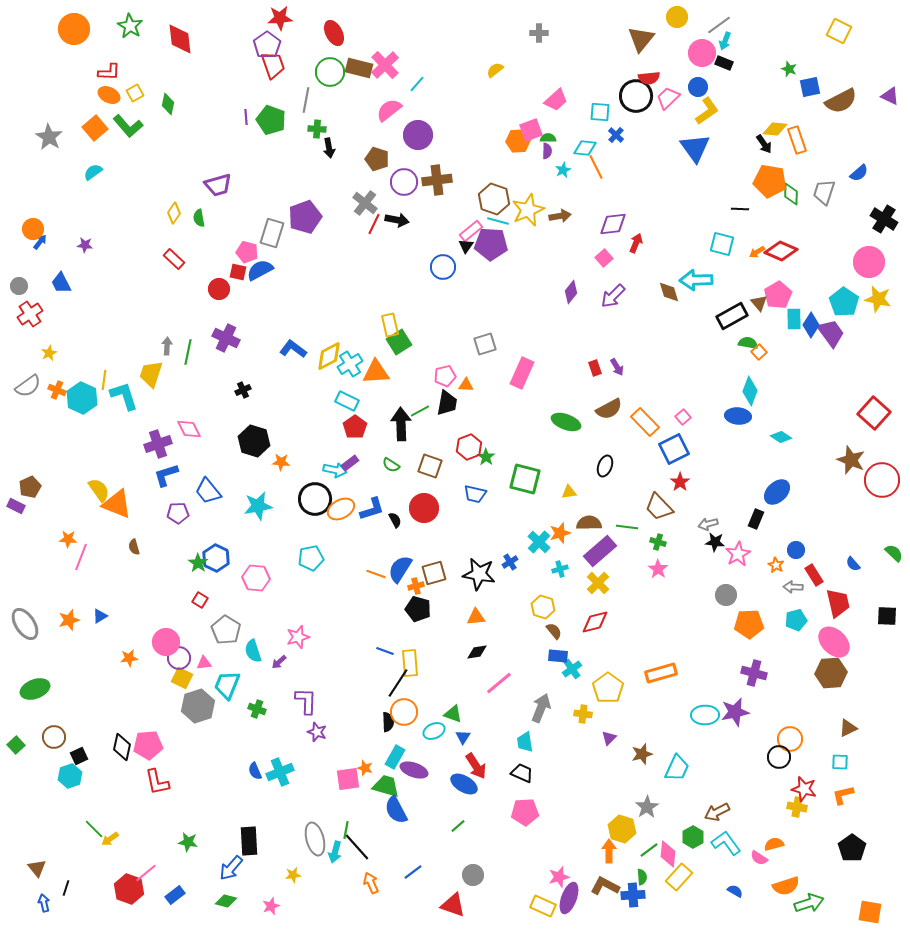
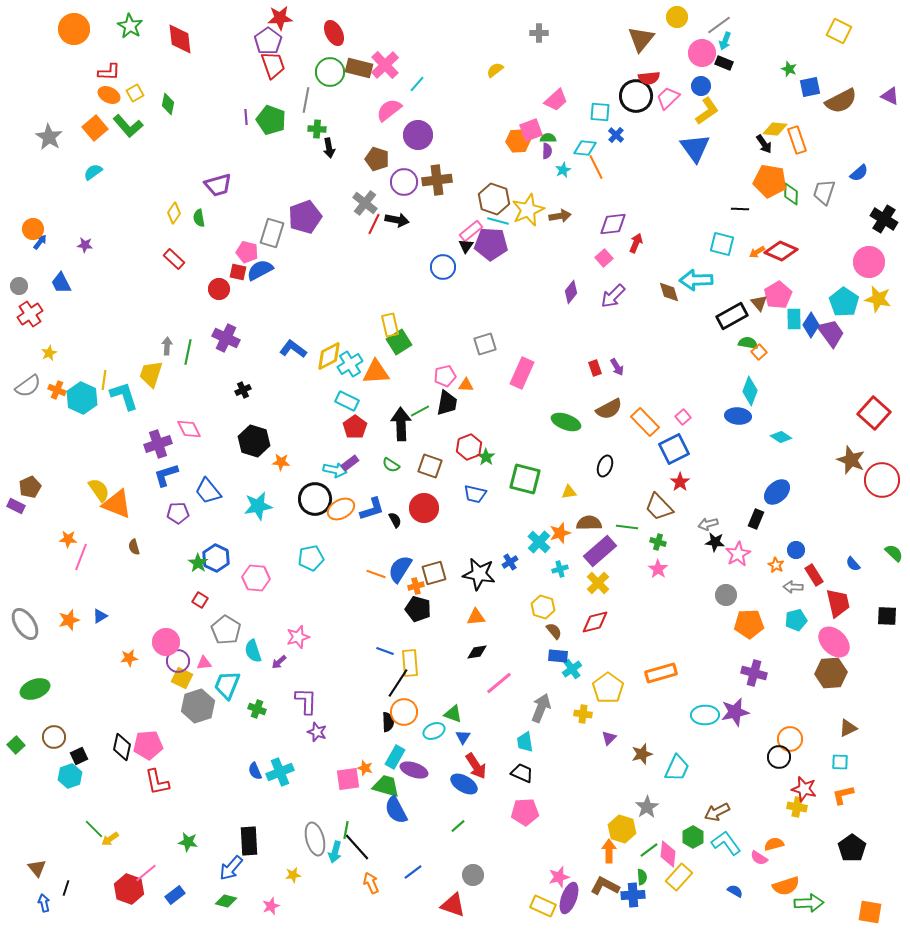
purple pentagon at (267, 45): moved 1 px right, 4 px up
blue circle at (698, 87): moved 3 px right, 1 px up
purple circle at (179, 658): moved 1 px left, 3 px down
green arrow at (809, 903): rotated 16 degrees clockwise
